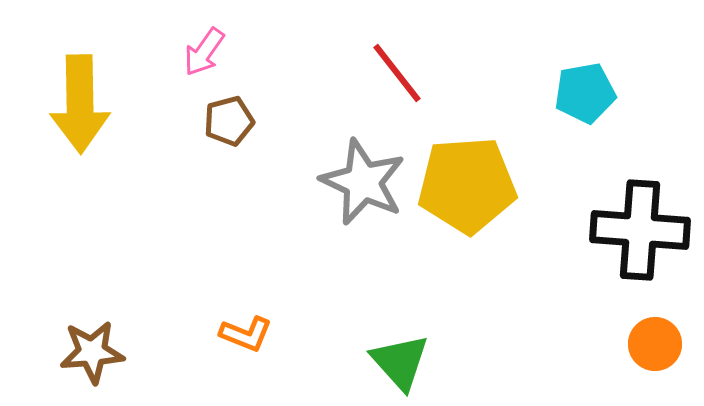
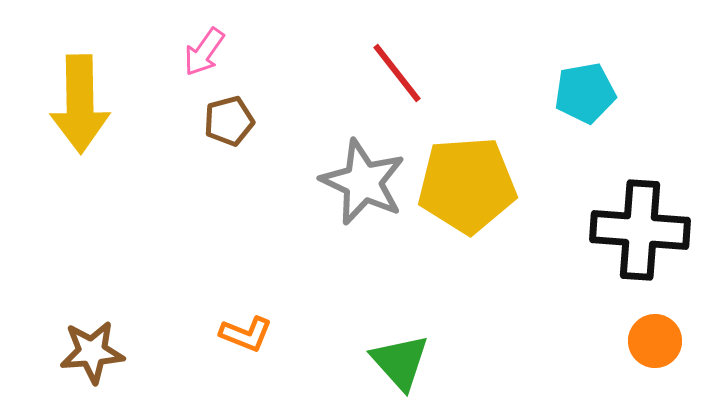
orange circle: moved 3 px up
